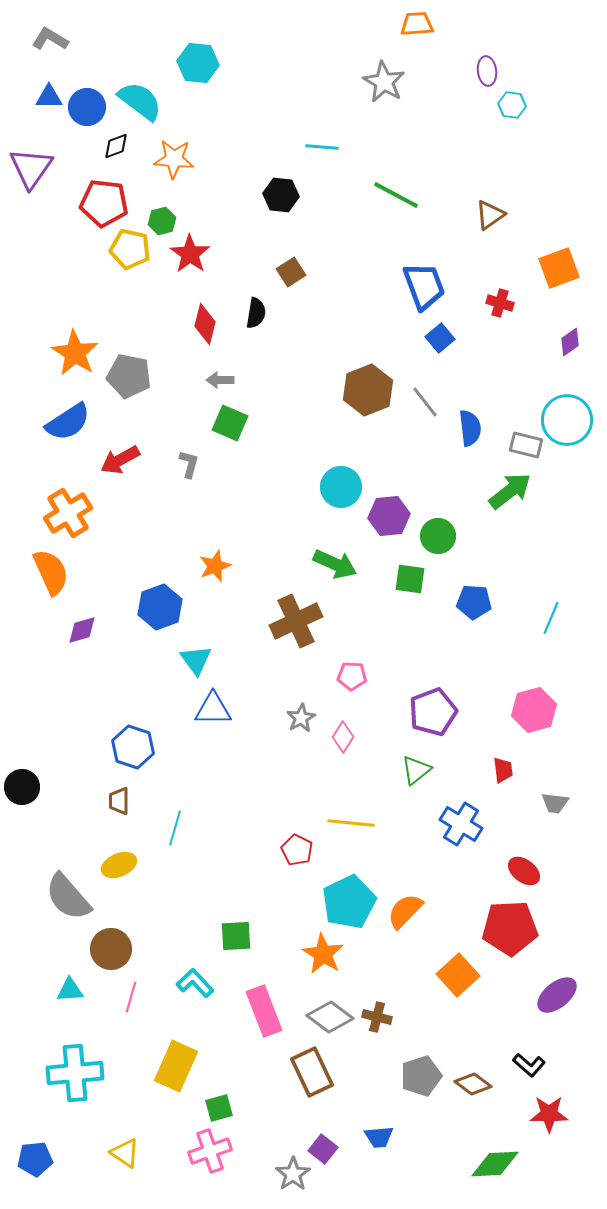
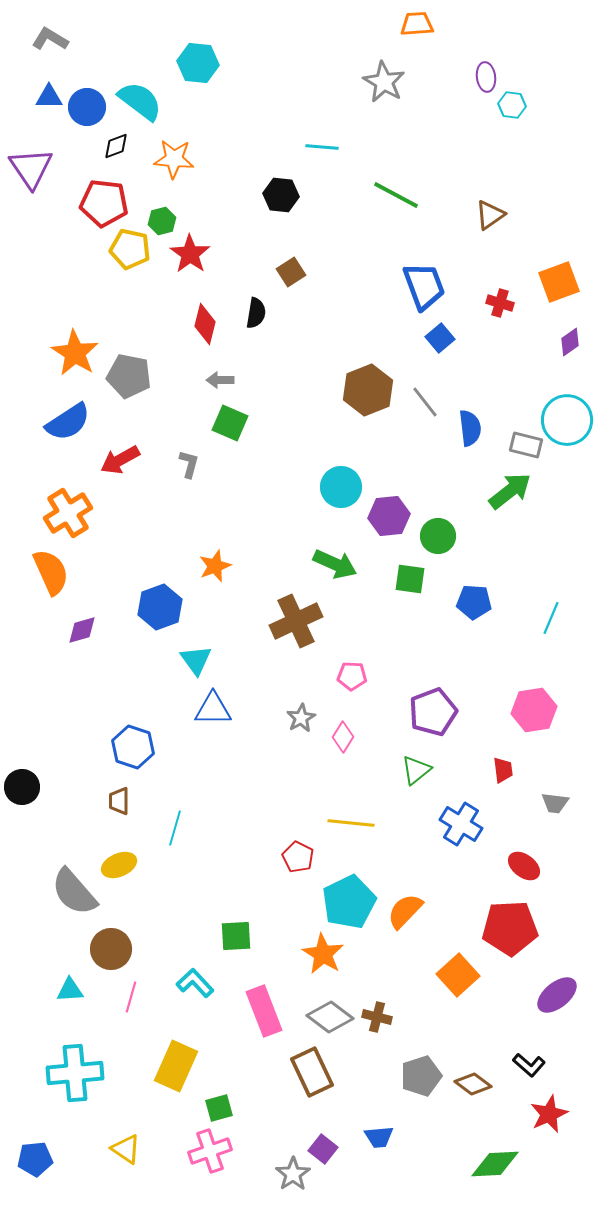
purple ellipse at (487, 71): moved 1 px left, 6 px down
purple triangle at (31, 168): rotated 9 degrees counterclockwise
orange square at (559, 268): moved 14 px down
pink hexagon at (534, 710): rotated 6 degrees clockwise
red pentagon at (297, 850): moved 1 px right, 7 px down
red ellipse at (524, 871): moved 5 px up
gray semicircle at (68, 897): moved 6 px right, 5 px up
red star at (549, 1114): rotated 24 degrees counterclockwise
yellow triangle at (125, 1153): moved 1 px right, 4 px up
